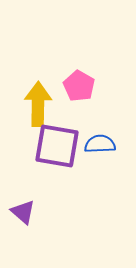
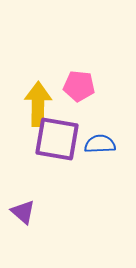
pink pentagon: rotated 24 degrees counterclockwise
purple square: moved 7 px up
